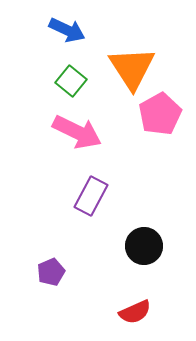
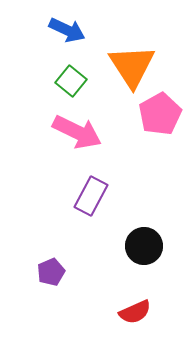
orange triangle: moved 2 px up
